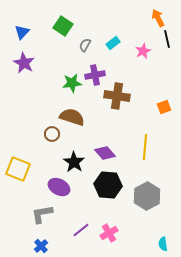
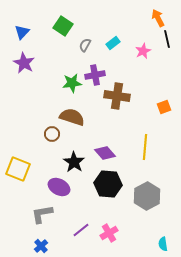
black hexagon: moved 1 px up
